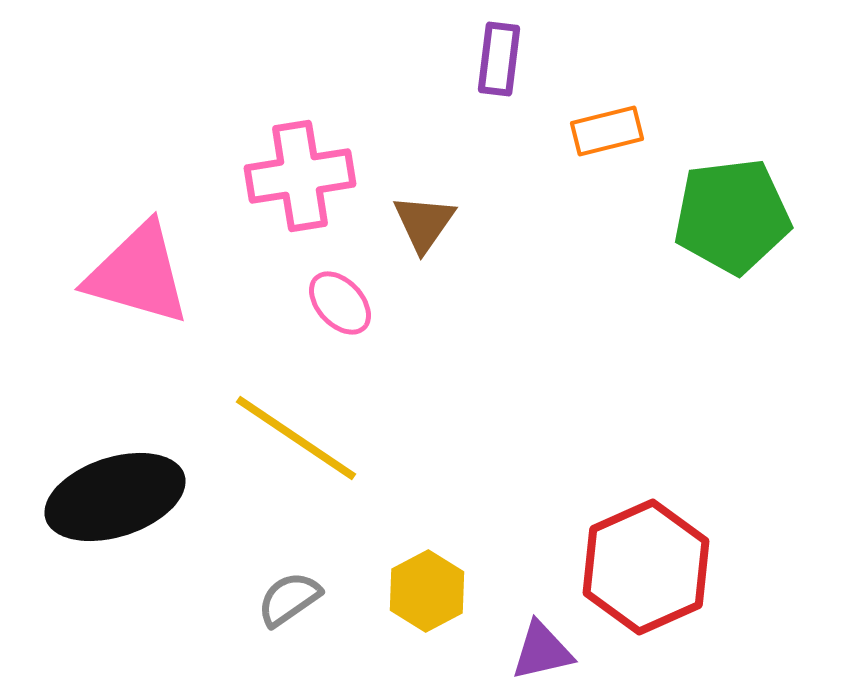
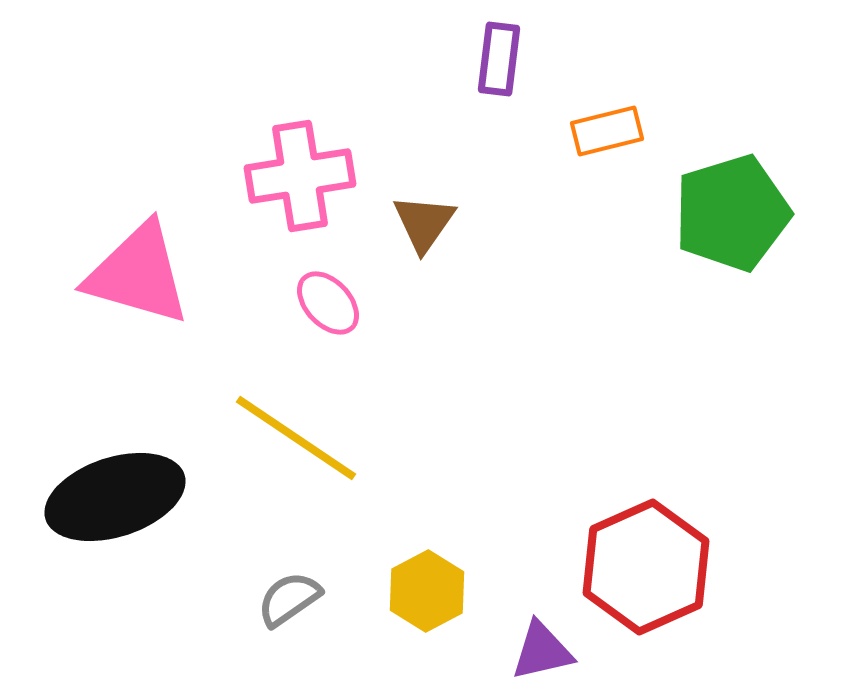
green pentagon: moved 3 px up; rotated 10 degrees counterclockwise
pink ellipse: moved 12 px left
